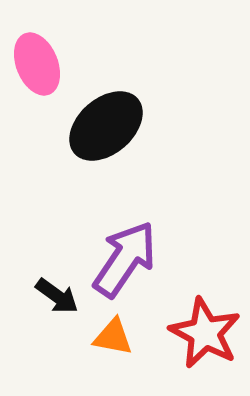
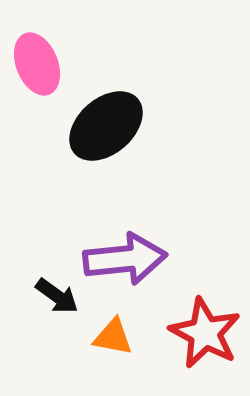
purple arrow: rotated 50 degrees clockwise
